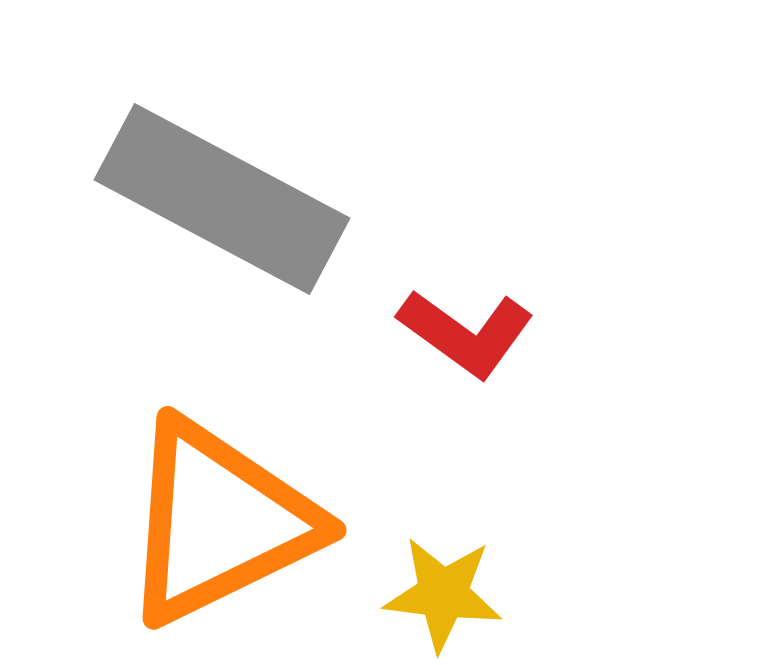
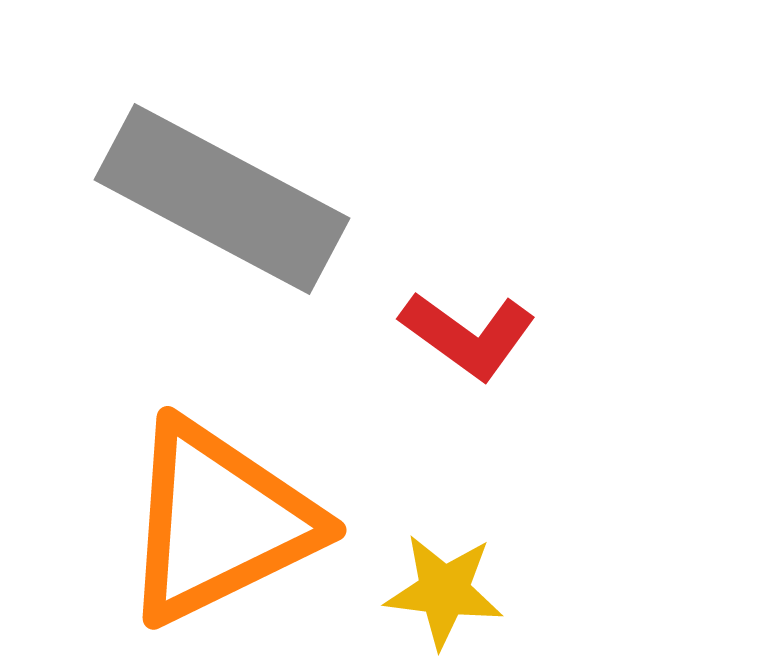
red L-shape: moved 2 px right, 2 px down
yellow star: moved 1 px right, 3 px up
